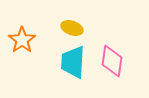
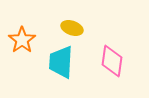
cyan trapezoid: moved 12 px left
